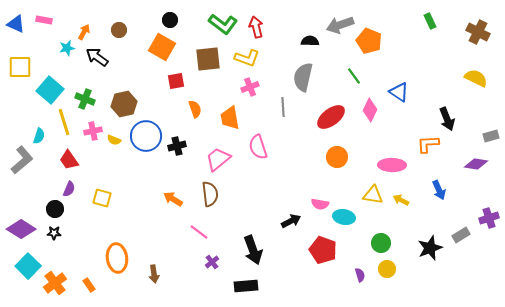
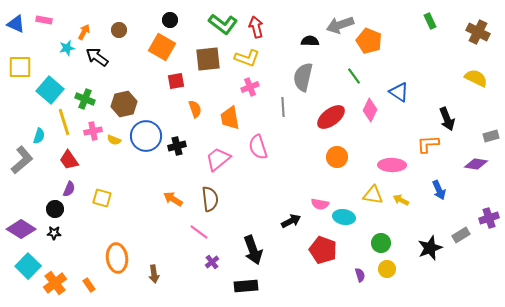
brown semicircle at (210, 194): moved 5 px down
